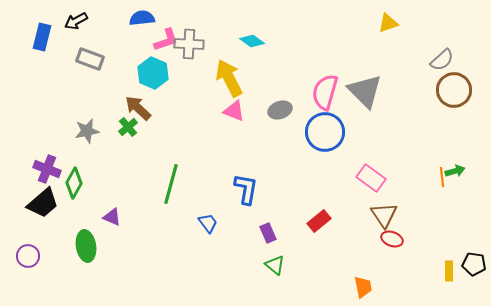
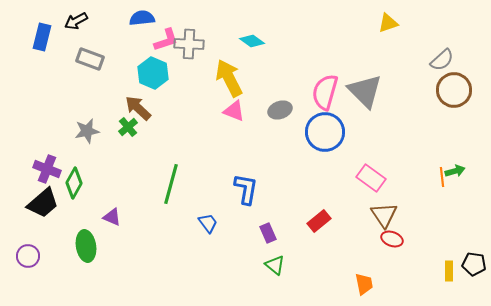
orange trapezoid: moved 1 px right, 3 px up
